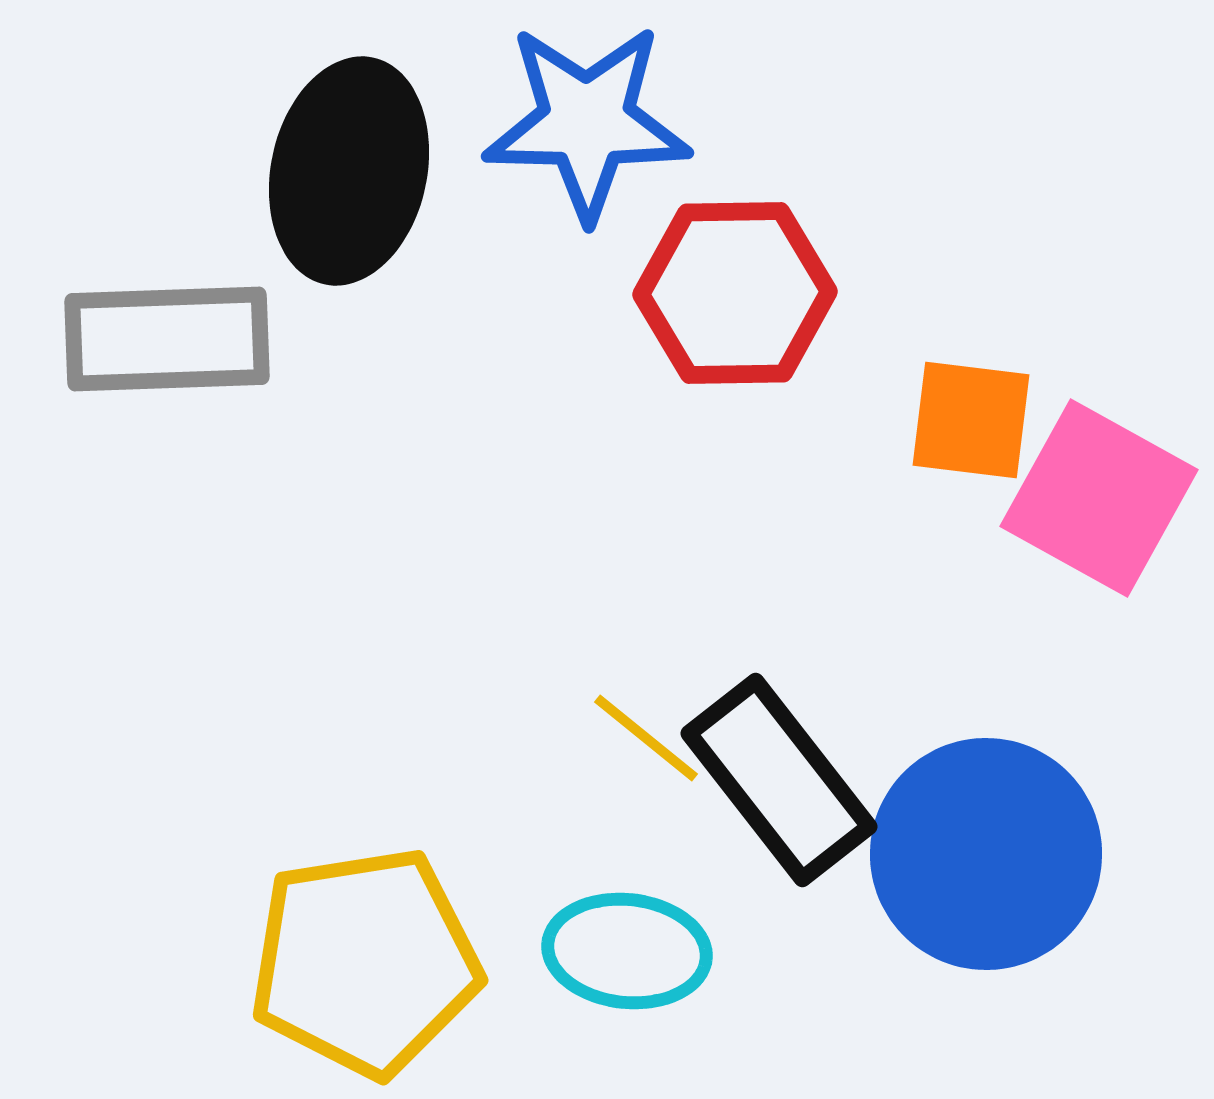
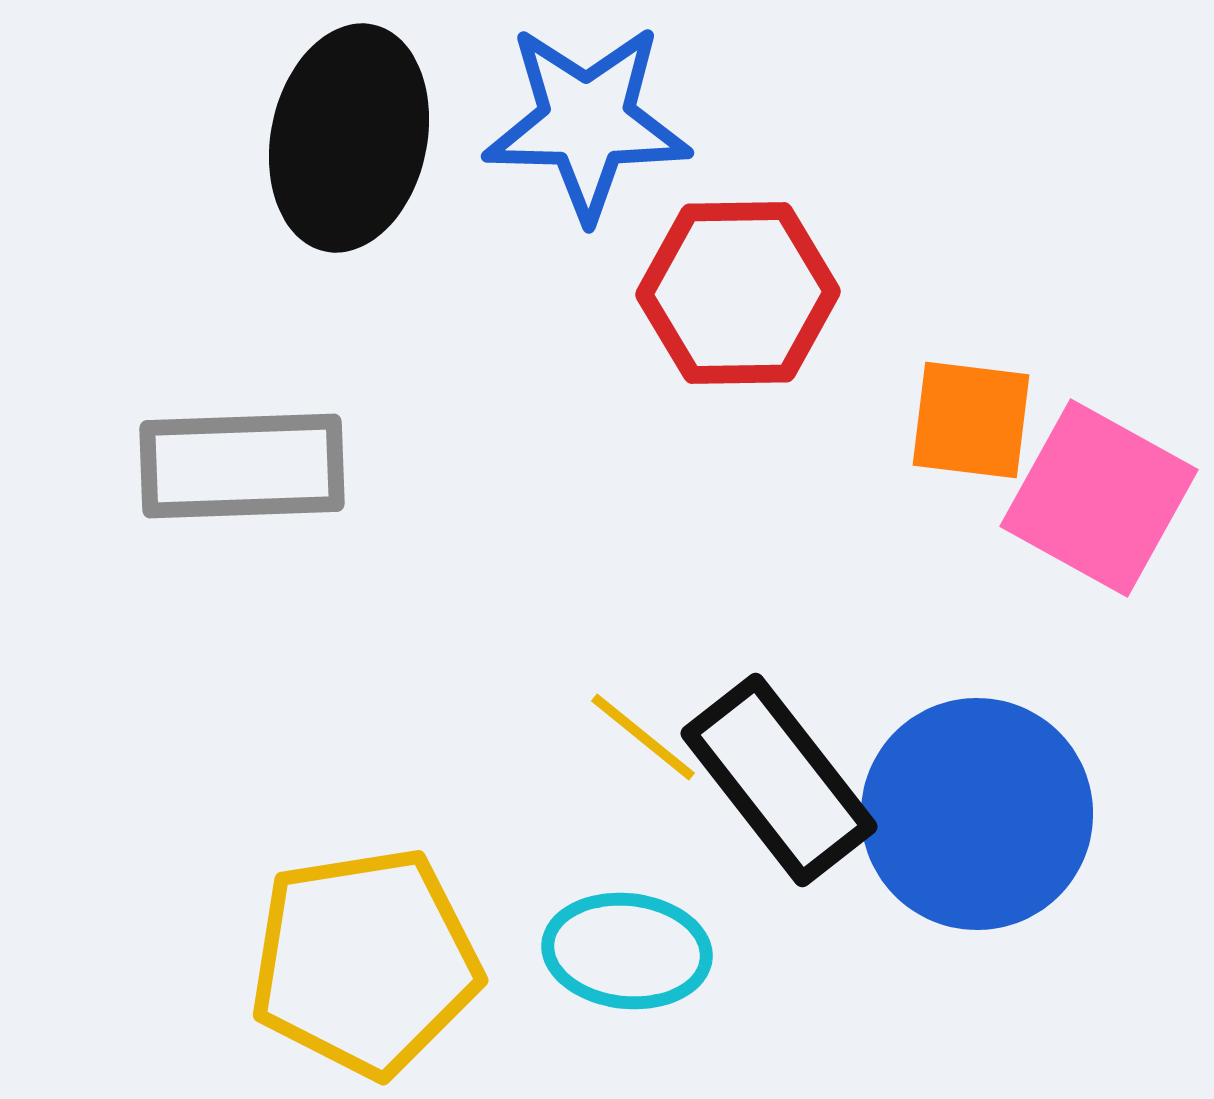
black ellipse: moved 33 px up
red hexagon: moved 3 px right
gray rectangle: moved 75 px right, 127 px down
yellow line: moved 3 px left, 1 px up
blue circle: moved 9 px left, 40 px up
